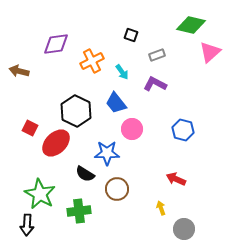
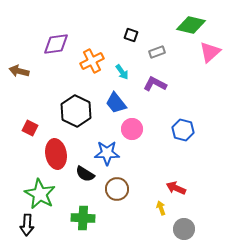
gray rectangle: moved 3 px up
red ellipse: moved 11 px down; rotated 56 degrees counterclockwise
red arrow: moved 9 px down
green cross: moved 4 px right, 7 px down; rotated 10 degrees clockwise
